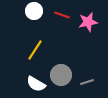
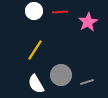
red line: moved 2 px left, 3 px up; rotated 21 degrees counterclockwise
pink star: rotated 18 degrees counterclockwise
white semicircle: rotated 30 degrees clockwise
